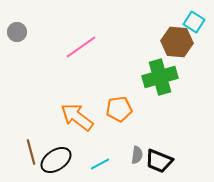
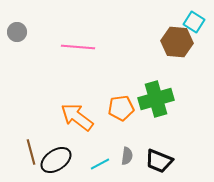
pink line: moved 3 px left; rotated 40 degrees clockwise
green cross: moved 4 px left, 22 px down
orange pentagon: moved 2 px right, 1 px up
gray semicircle: moved 10 px left, 1 px down
